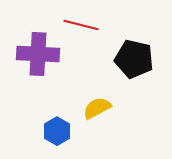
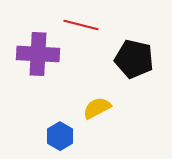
blue hexagon: moved 3 px right, 5 px down
